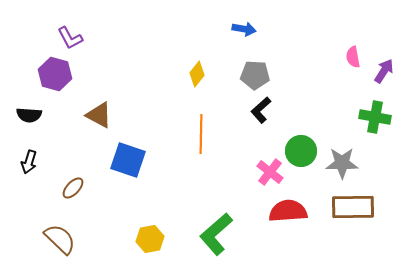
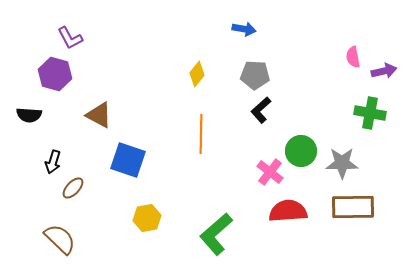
purple arrow: rotated 45 degrees clockwise
green cross: moved 5 px left, 4 px up
black arrow: moved 24 px right
yellow hexagon: moved 3 px left, 21 px up
